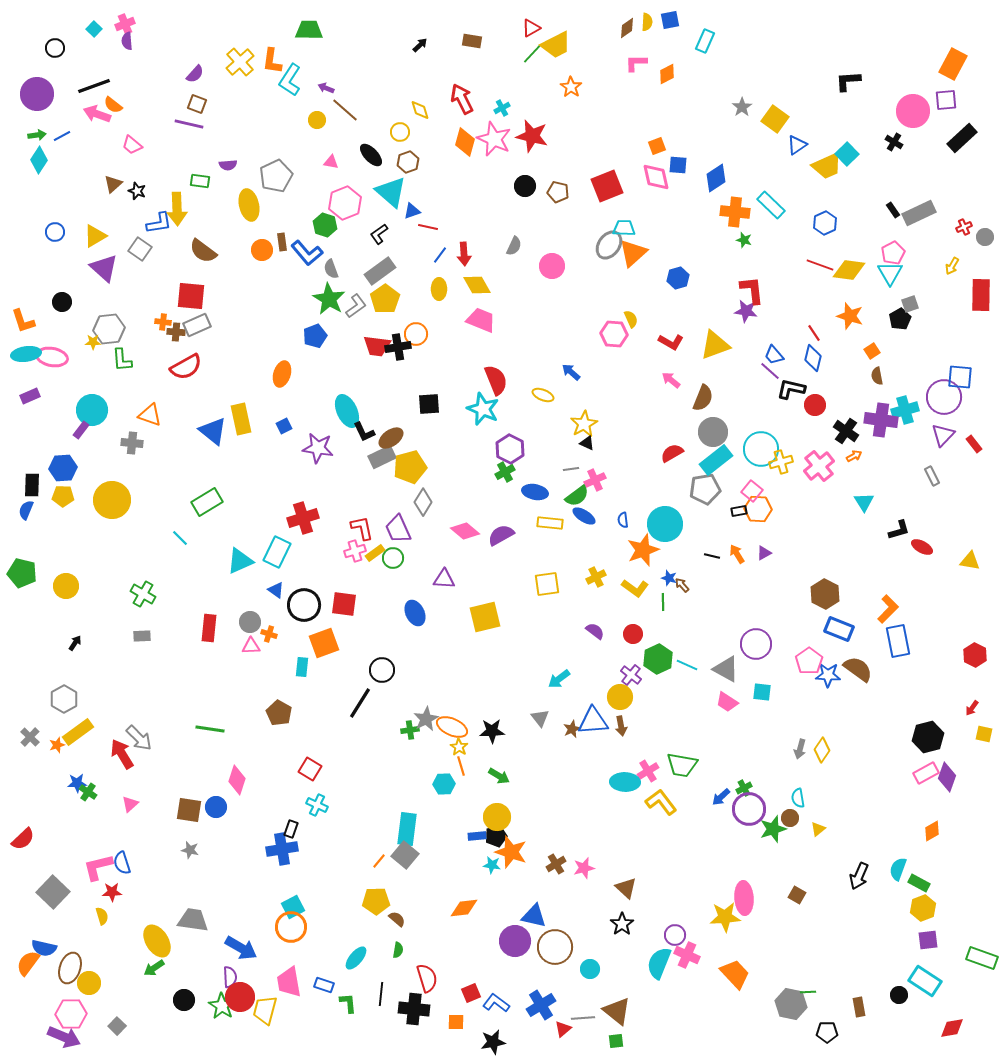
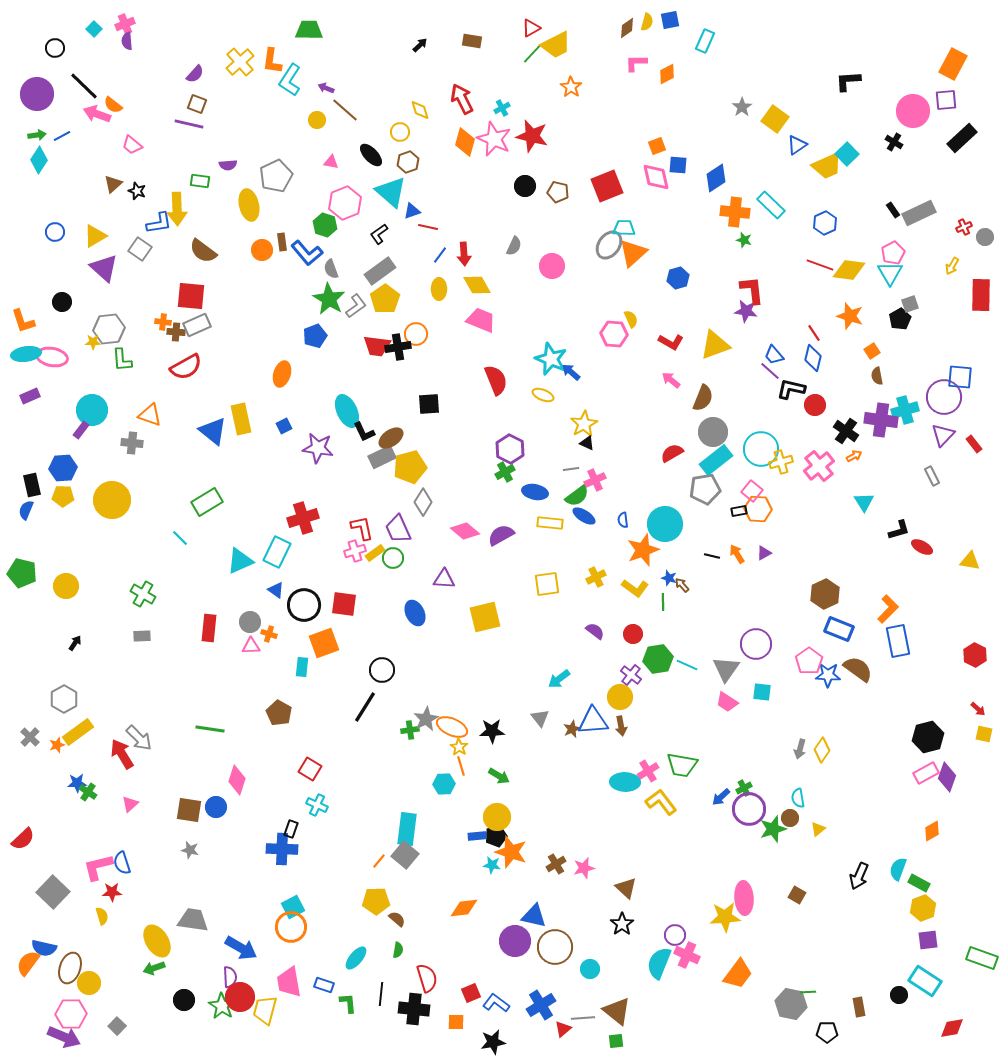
yellow semicircle at (647, 22): rotated 12 degrees clockwise
black line at (94, 86): moved 10 px left; rotated 64 degrees clockwise
cyan star at (483, 409): moved 68 px right, 50 px up
black rectangle at (32, 485): rotated 15 degrees counterclockwise
brown hexagon at (825, 594): rotated 8 degrees clockwise
green hexagon at (658, 659): rotated 16 degrees clockwise
gray triangle at (726, 669): rotated 36 degrees clockwise
black line at (360, 703): moved 5 px right, 4 px down
red arrow at (972, 708): moved 6 px right, 1 px down; rotated 84 degrees counterclockwise
blue cross at (282, 849): rotated 12 degrees clockwise
green arrow at (154, 968): rotated 15 degrees clockwise
orange trapezoid at (735, 974): moved 3 px right; rotated 80 degrees clockwise
